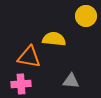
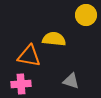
yellow circle: moved 1 px up
orange triangle: moved 1 px up
gray triangle: rotated 12 degrees clockwise
